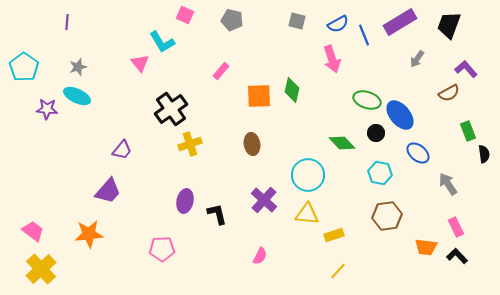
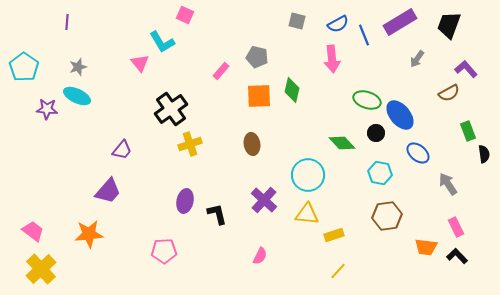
gray pentagon at (232, 20): moved 25 px right, 37 px down
pink arrow at (332, 59): rotated 12 degrees clockwise
pink pentagon at (162, 249): moved 2 px right, 2 px down
